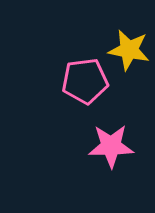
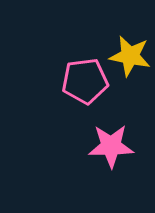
yellow star: moved 1 px right, 6 px down
